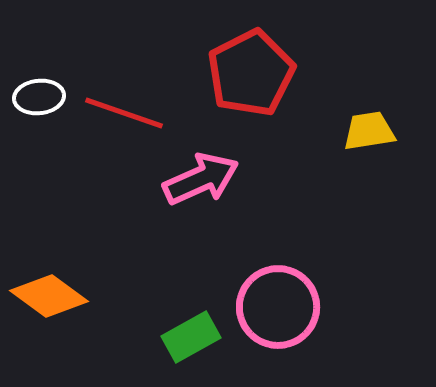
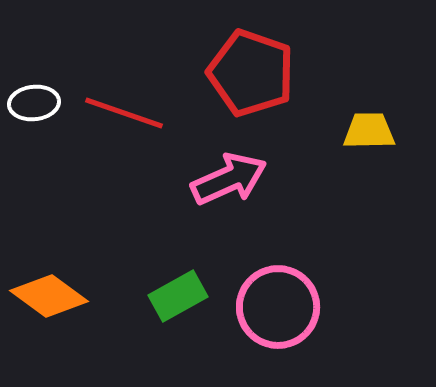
red pentagon: rotated 26 degrees counterclockwise
white ellipse: moved 5 px left, 6 px down
yellow trapezoid: rotated 8 degrees clockwise
pink arrow: moved 28 px right
green rectangle: moved 13 px left, 41 px up
